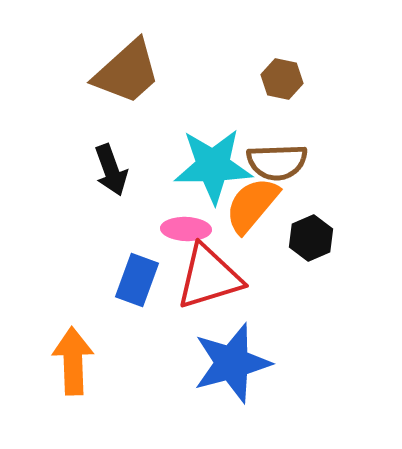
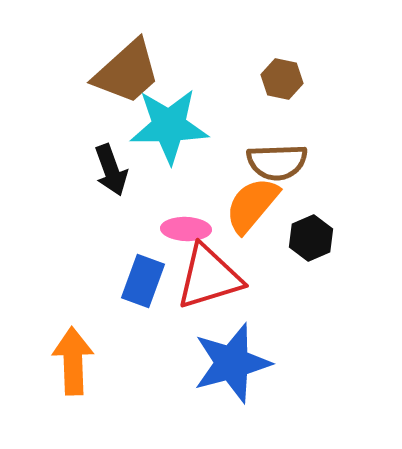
cyan star: moved 44 px left, 40 px up
blue rectangle: moved 6 px right, 1 px down
